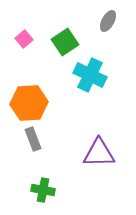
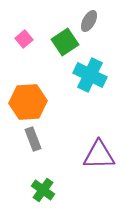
gray ellipse: moved 19 px left
orange hexagon: moved 1 px left, 1 px up
purple triangle: moved 2 px down
green cross: rotated 25 degrees clockwise
